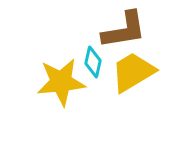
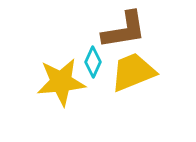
cyan diamond: rotated 12 degrees clockwise
yellow trapezoid: rotated 9 degrees clockwise
